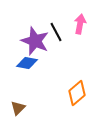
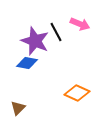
pink arrow: rotated 102 degrees clockwise
orange diamond: rotated 65 degrees clockwise
